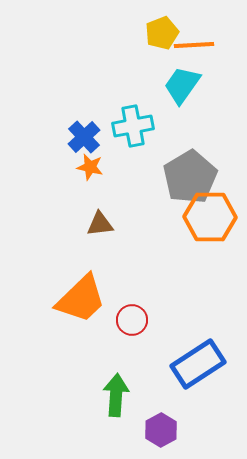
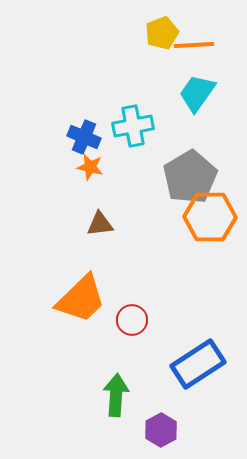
cyan trapezoid: moved 15 px right, 8 px down
blue cross: rotated 24 degrees counterclockwise
